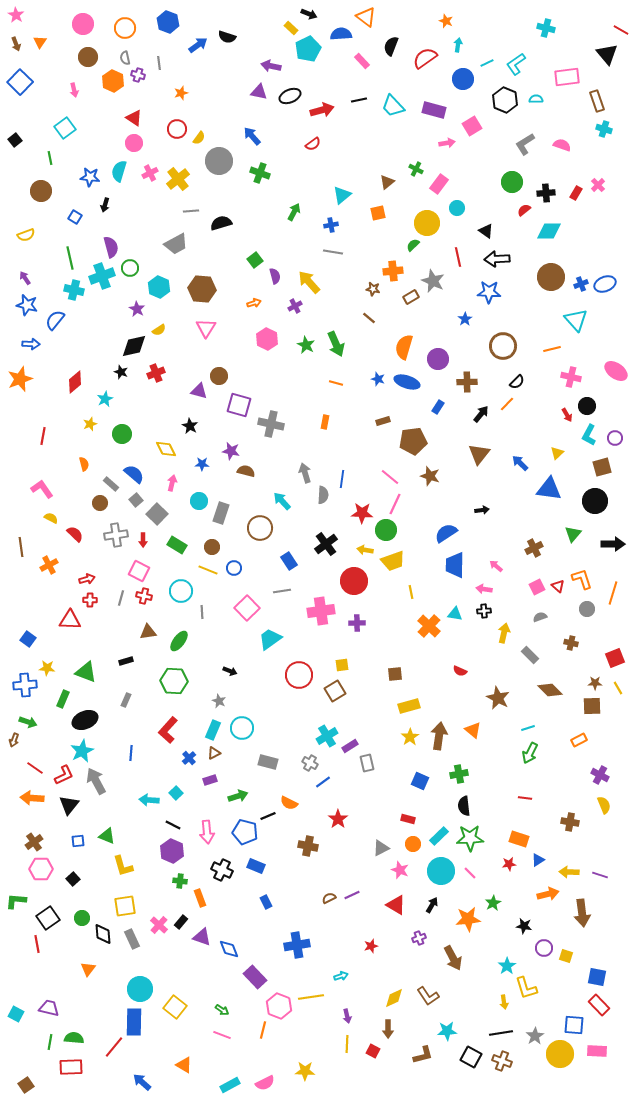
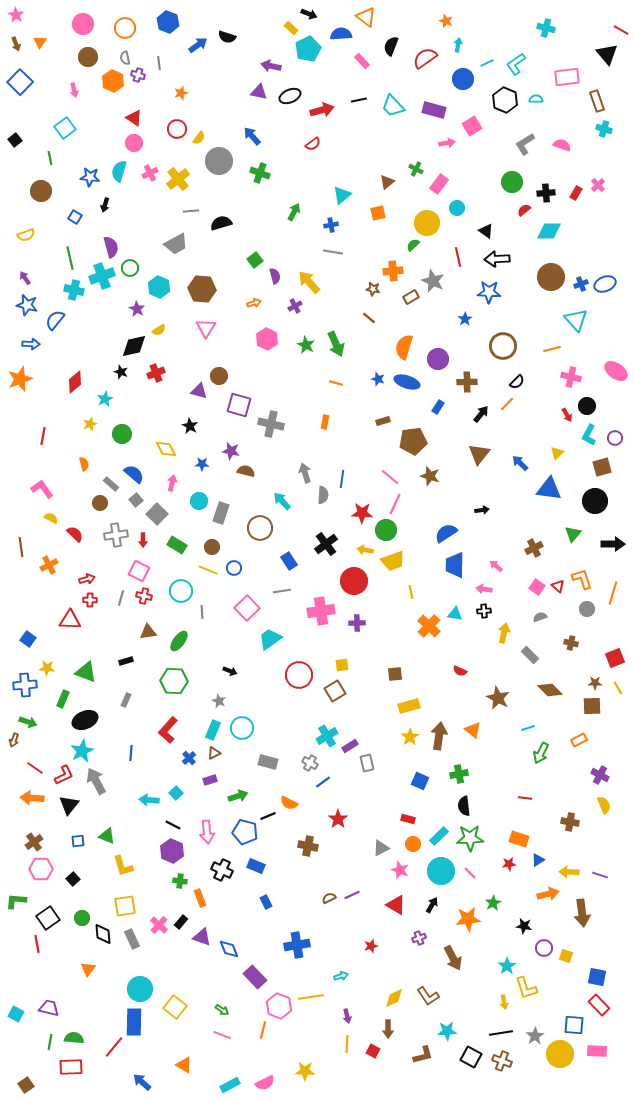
pink square at (537, 587): rotated 28 degrees counterclockwise
green arrow at (530, 753): moved 11 px right
